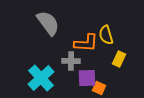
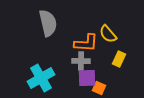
gray semicircle: rotated 24 degrees clockwise
yellow semicircle: moved 2 px right, 1 px up; rotated 24 degrees counterclockwise
gray cross: moved 10 px right
cyan cross: rotated 12 degrees clockwise
